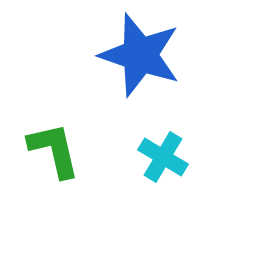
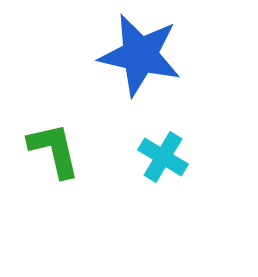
blue star: rotated 6 degrees counterclockwise
